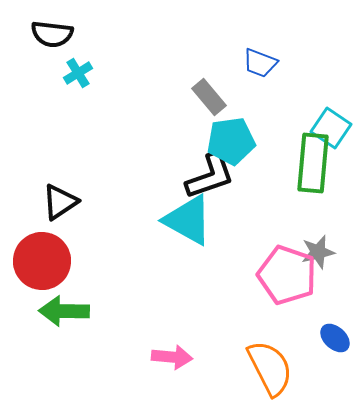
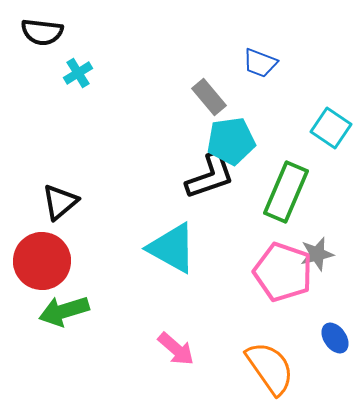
black semicircle: moved 10 px left, 2 px up
green rectangle: moved 27 px left, 29 px down; rotated 18 degrees clockwise
black triangle: rotated 6 degrees counterclockwise
cyan triangle: moved 16 px left, 28 px down
gray star: moved 1 px left, 2 px down
pink pentagon: moved 4 px left, 3 px up
green arrow: rotated 18 degrees counterclockwise
blue ellipse: rotated 12 degrees clockwise
pink arrow: moved 4 px right, 8 px up; rotated 36 degrees clockwise
orange semicircle: rotated 8 degrees counterclockwise
